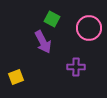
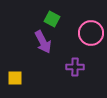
pink circle: moved 2 px right, 5 px down
purple cross: moved 1 px left
yellow square: moved 1 px left, 1 px down; rotated 21 degrees clockwise
